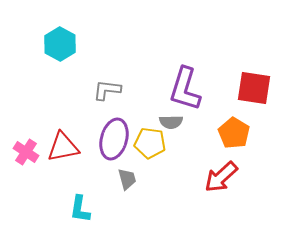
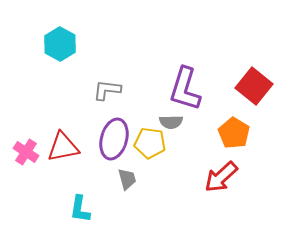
red square: moved 2 px up; rotated 30 degrees clockwise
